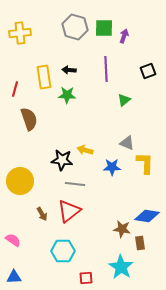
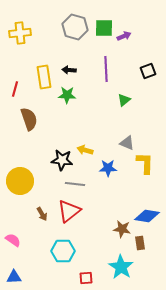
purple arrow: rotated 48 degrees clockwise
blue star: moved 4 px left, 1 px down
